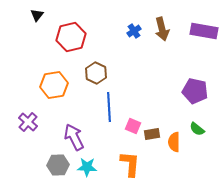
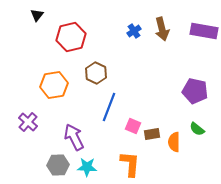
blue line: rotated 24 degrees clockwise
